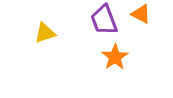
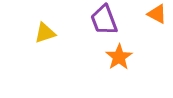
orange triangle: moved 16 px right
orange star: moved 4 px right
